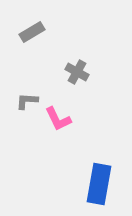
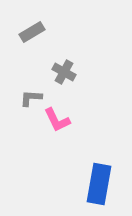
gray cross: moved 13 px left
gray L-shape: moved 4 px right, 3 px up
pink L-shape: moved 1 px left, 1 px down
